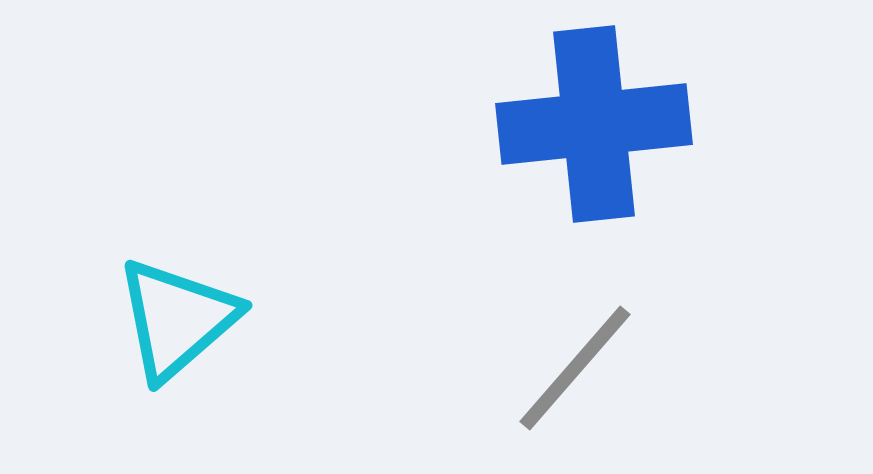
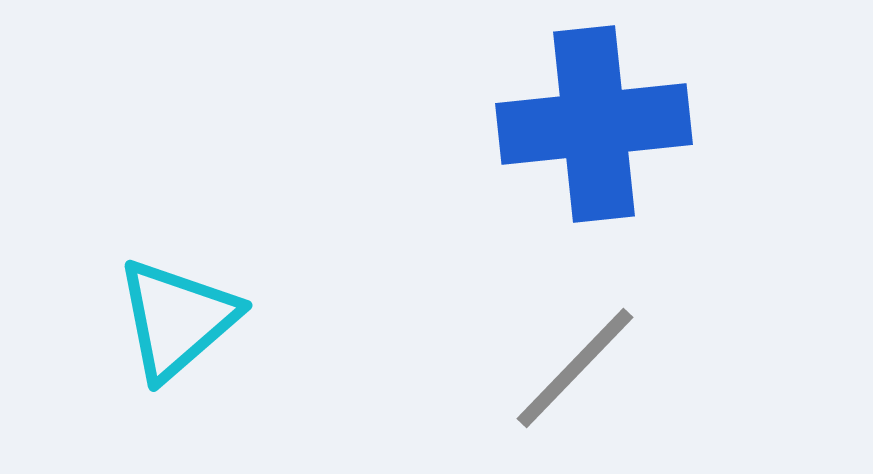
gray line: rotated 3 degrees clockwise
